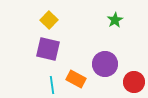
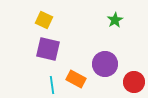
yellow square: moved 5 px left; rotated 18 degrees counterclockwise
